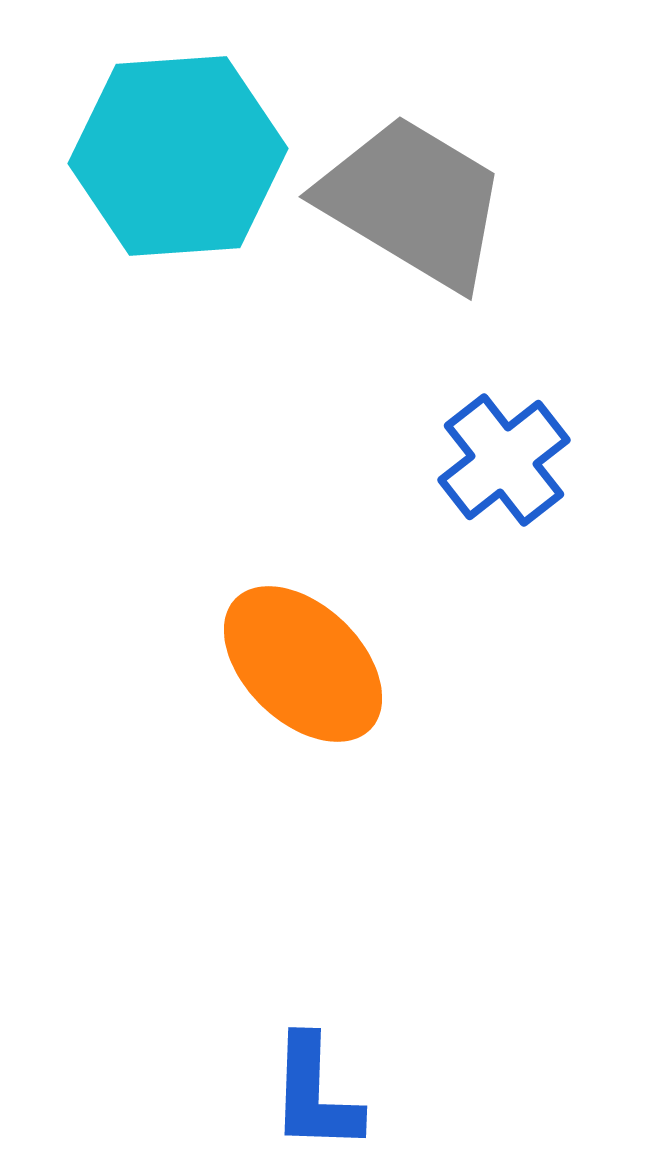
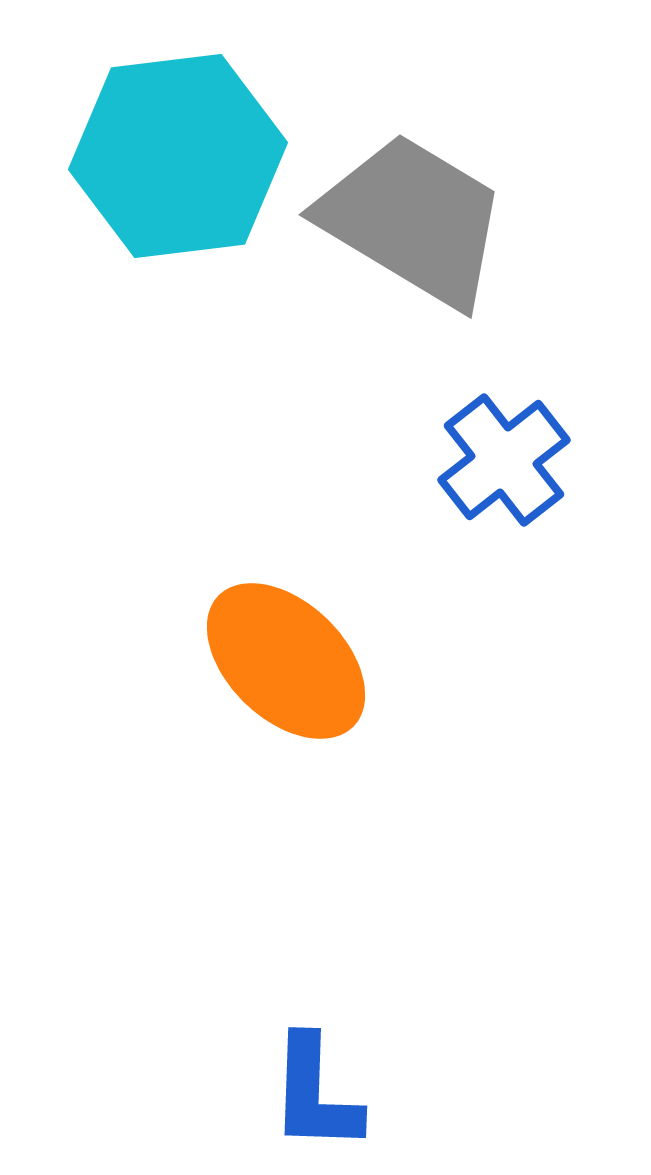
cyan hexagon: rotated 3 degrees counterclockwise
gray trapezoid: moved 18 px down
orange ellipse: moved 17 px left, 3 px up
